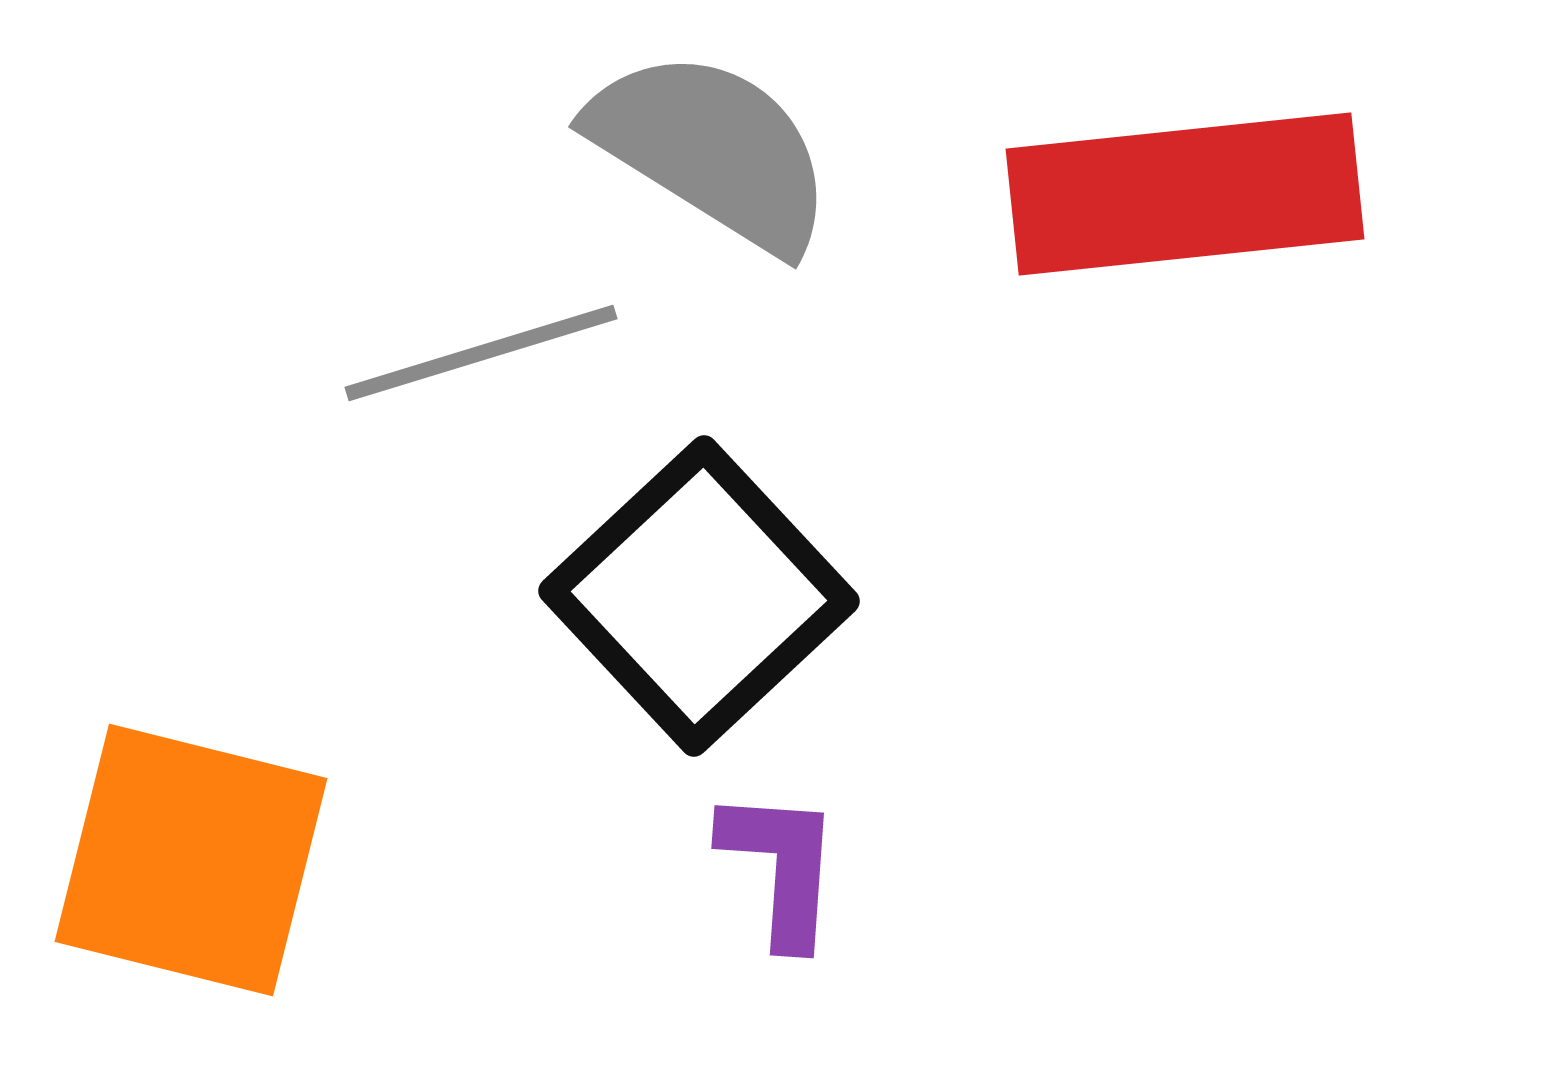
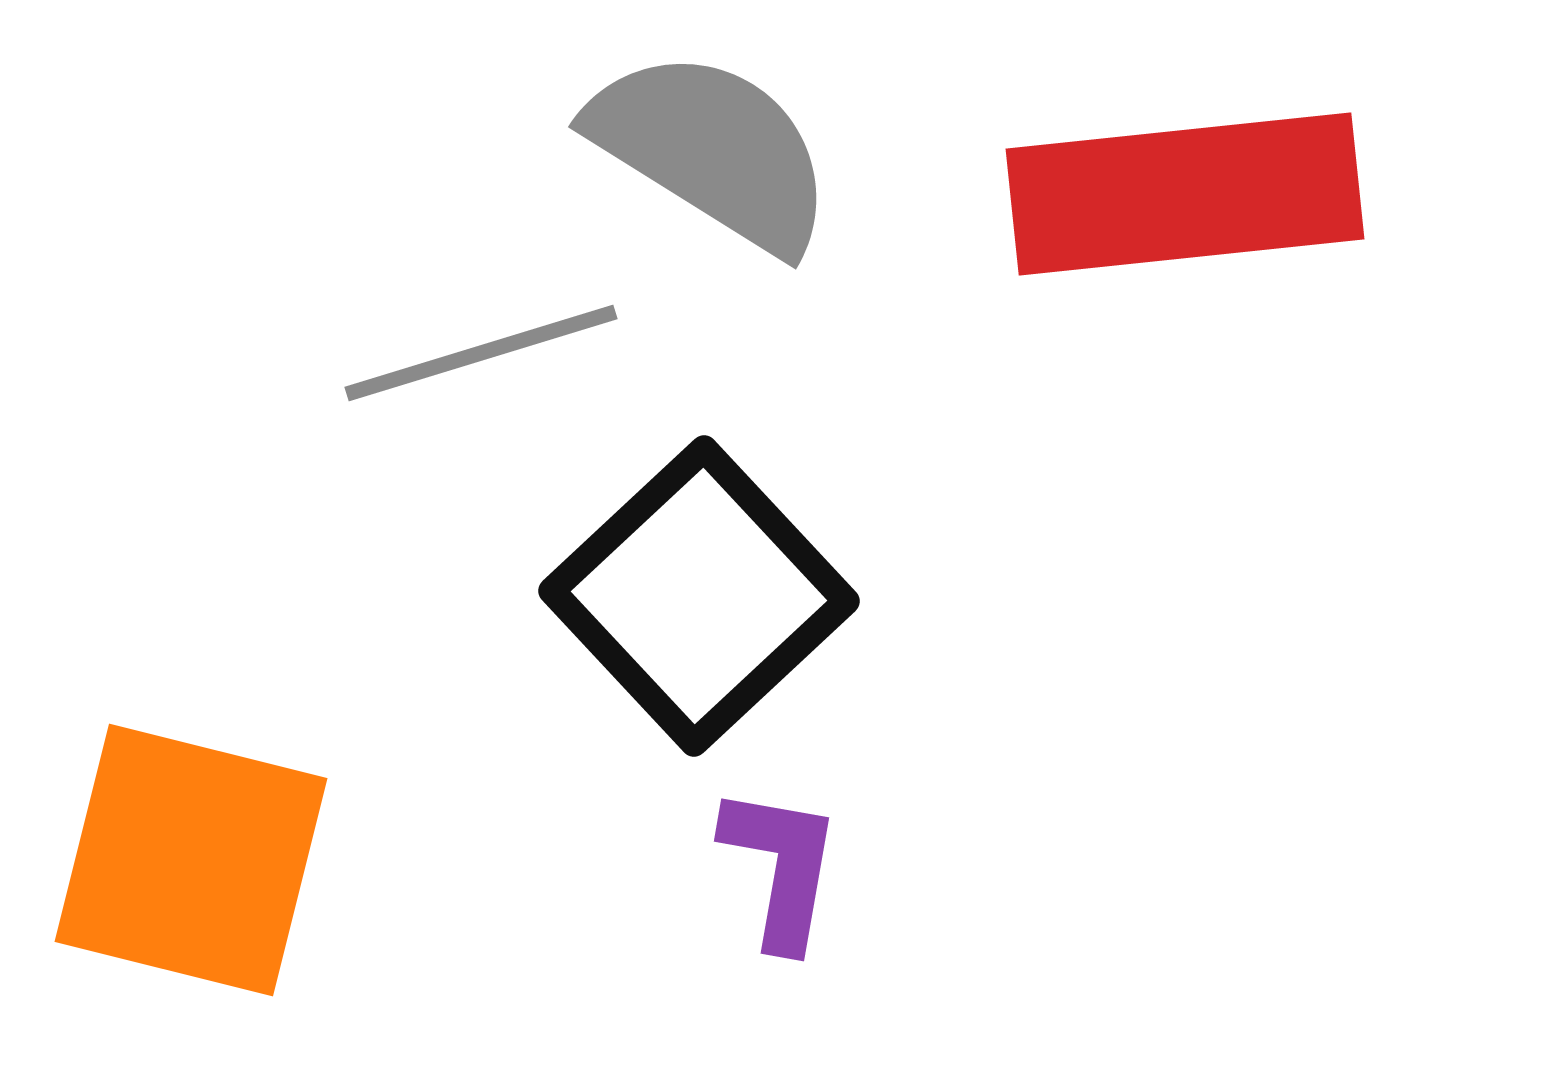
purple L-shape: rotated 6 degrees clockwise
